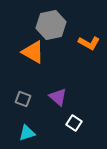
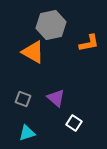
orange L-shape: rotated 40 degrees counterclockwise
purple triangle: moved 2 px left, 1 px down
